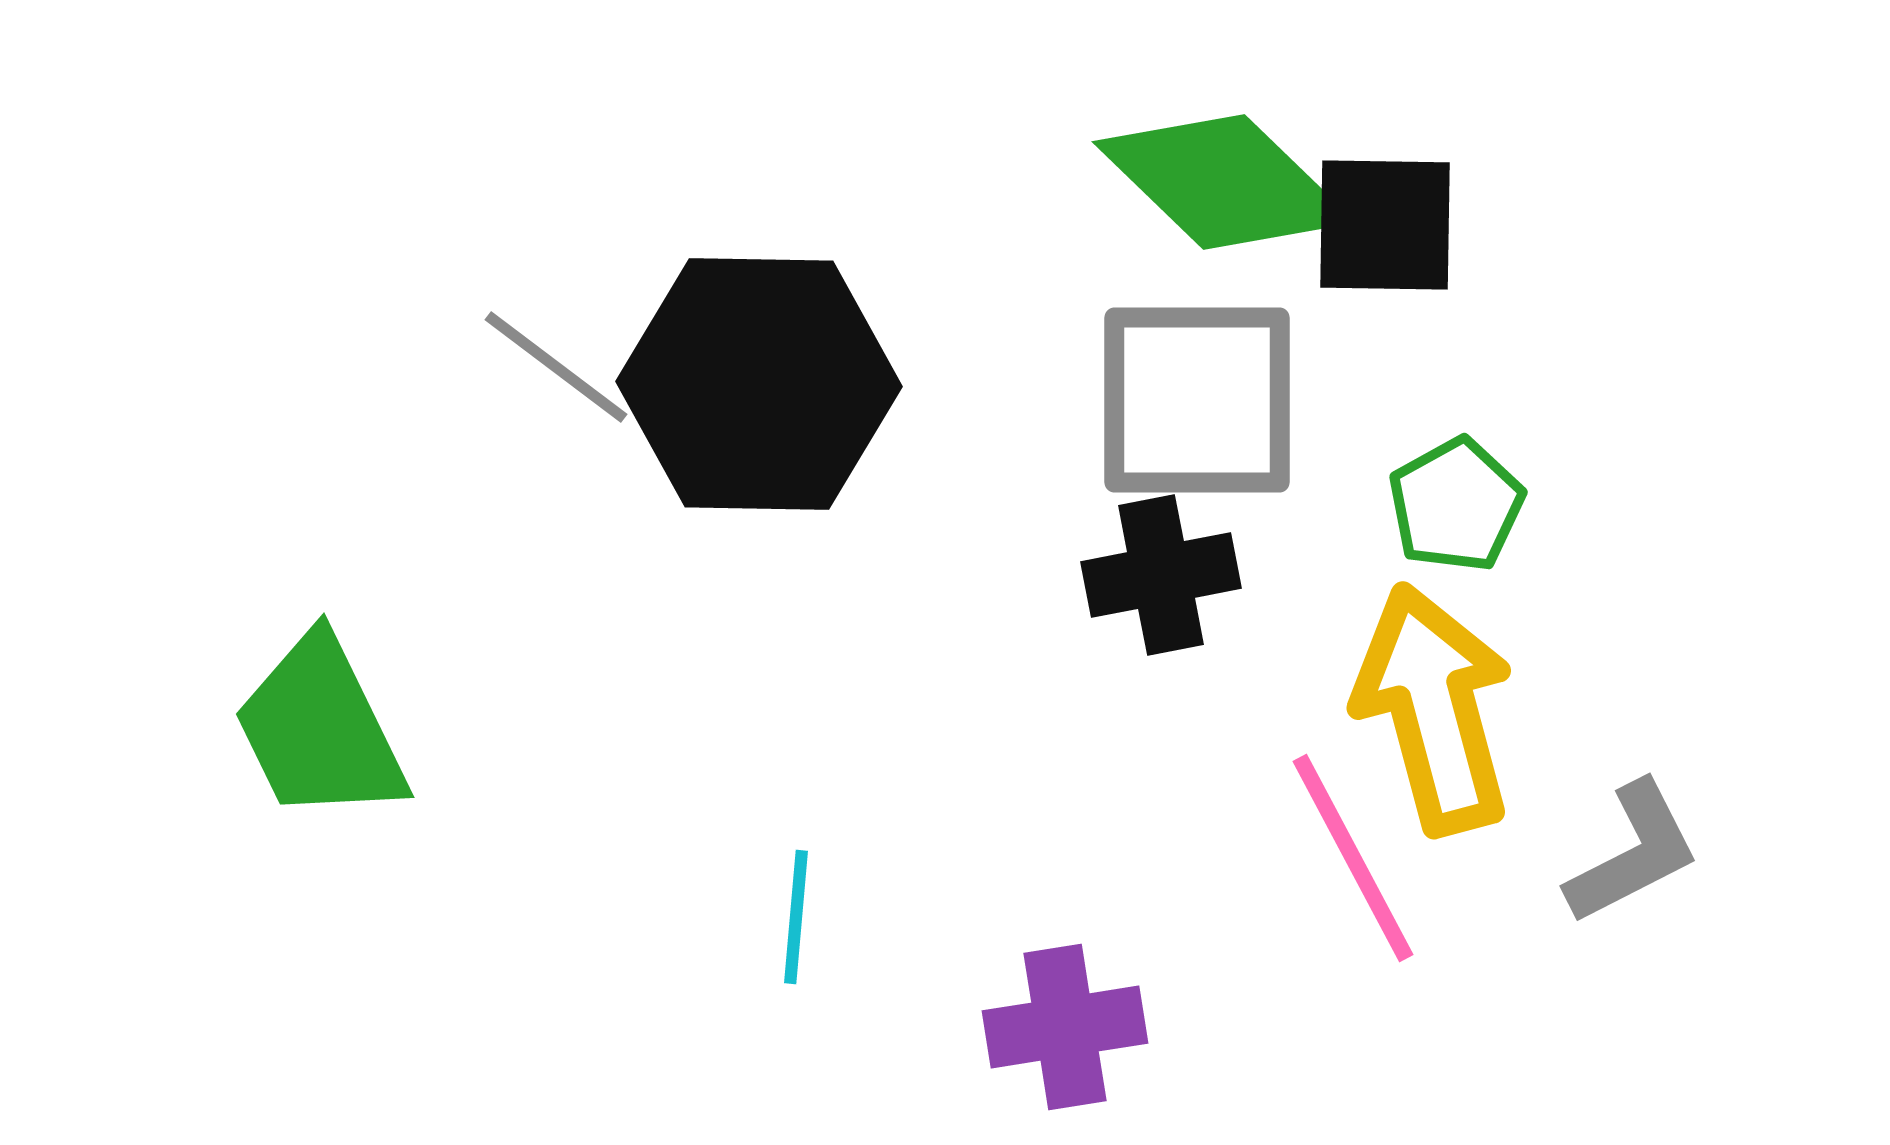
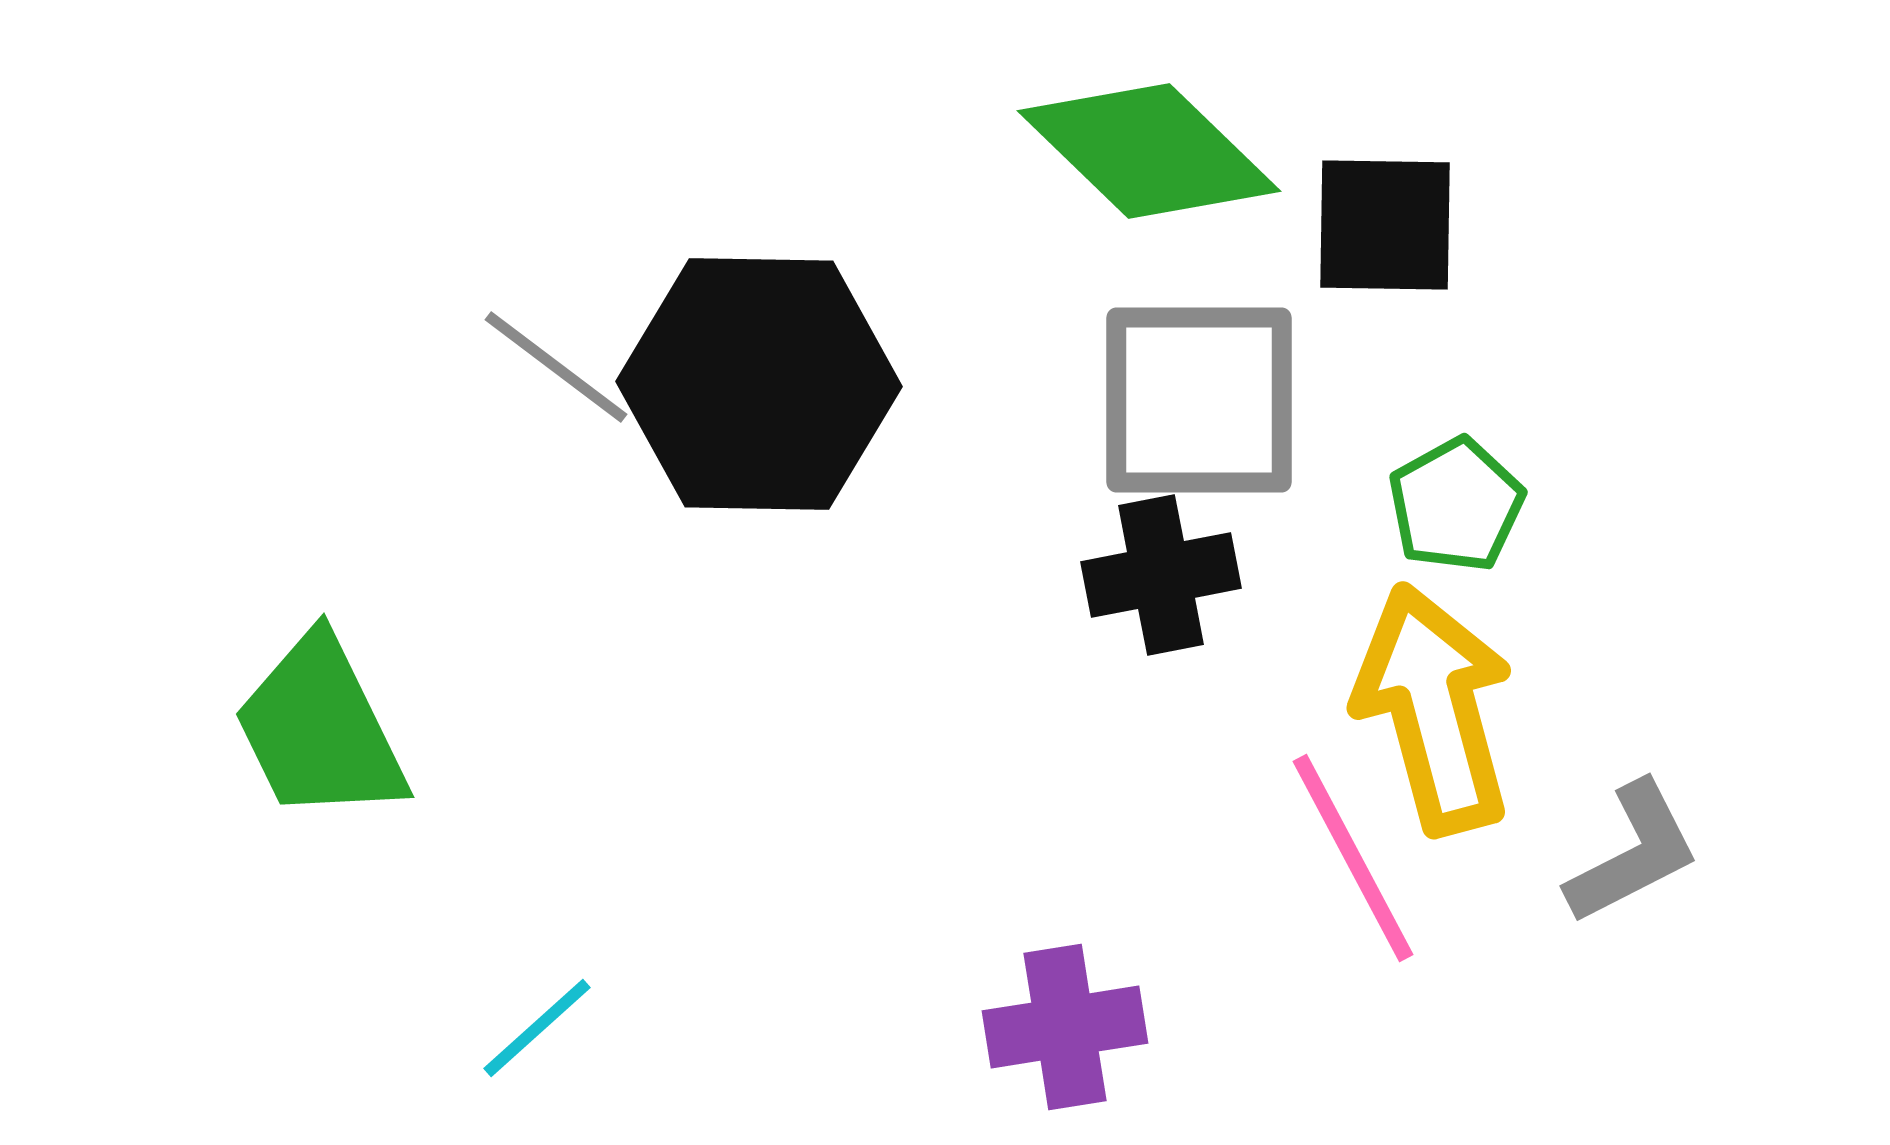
green diamond: moved 75 px left, 31 px up
gray square: moved 2 px right
cyan line: moved 259 px left, 111 px down; rotated 43 degrees clockwise
